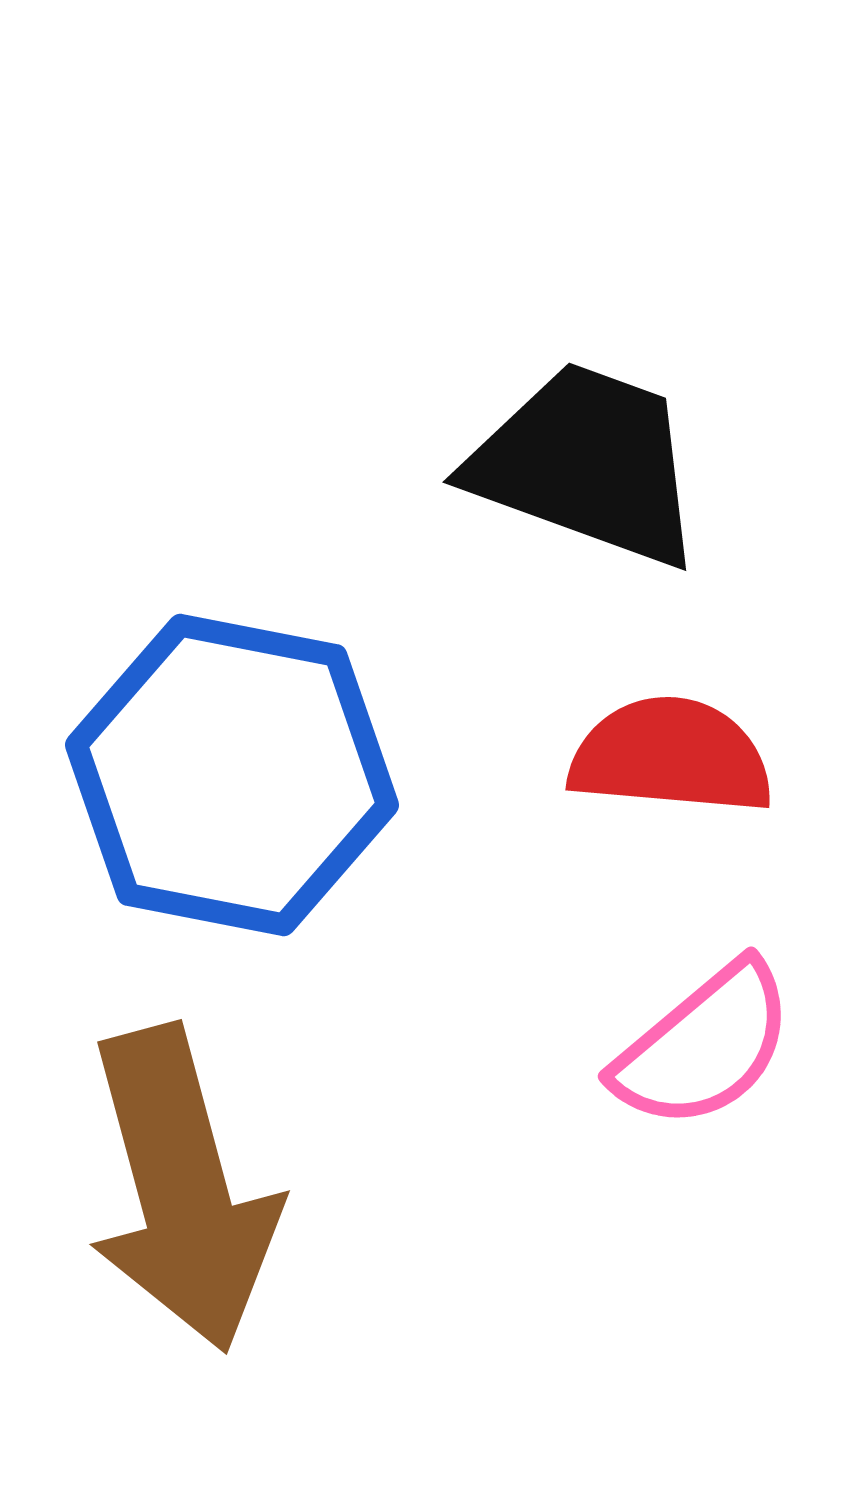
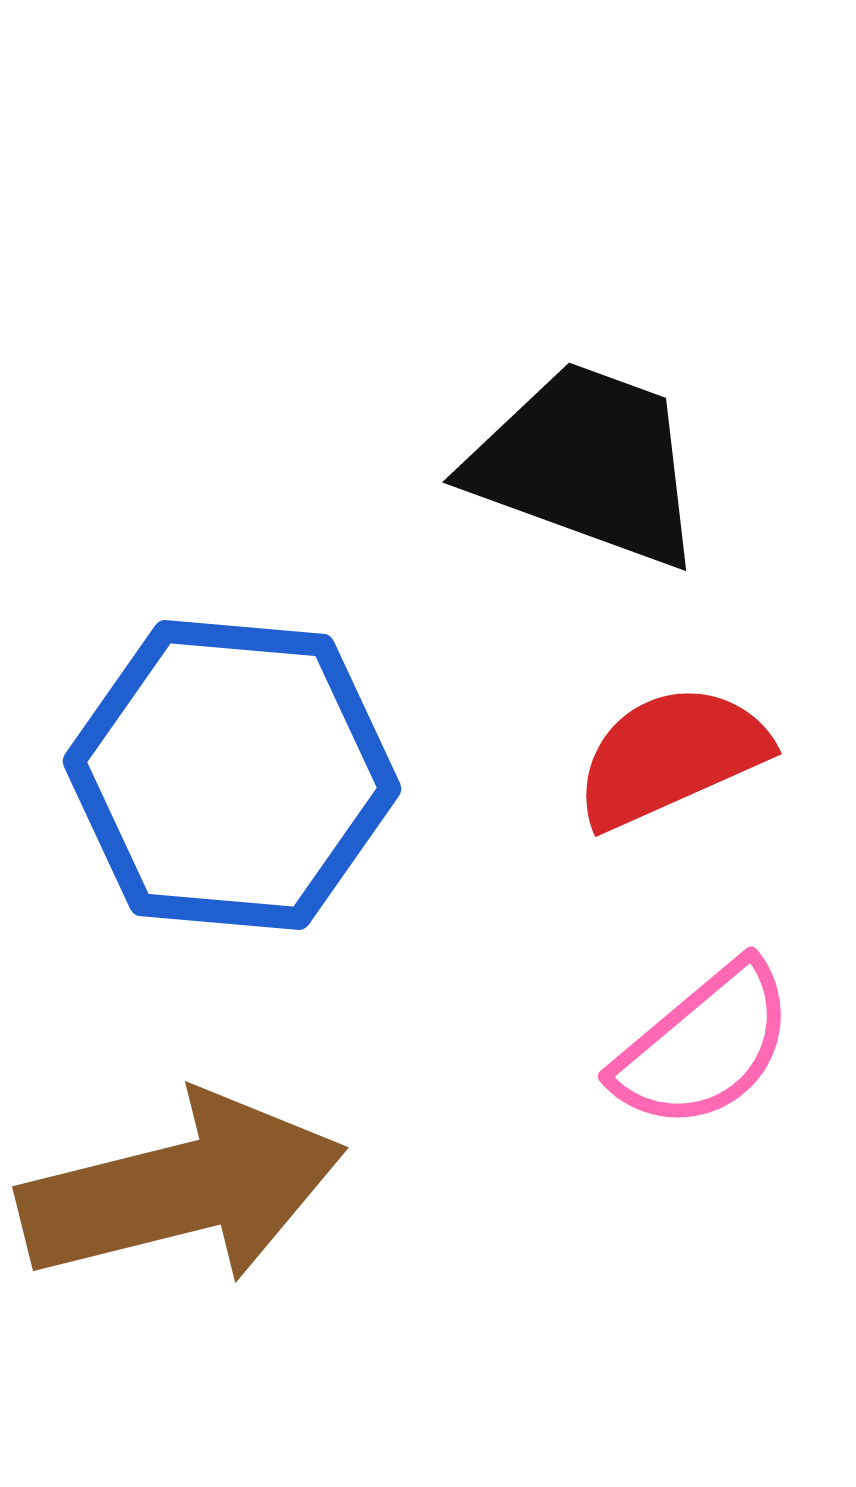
red semicircle: rotated 29 degrees counterclockwise
blue hexagon: rotated 6 degrees counterclockwise
brown arrow: rotated 89 degrees counterclockwise
